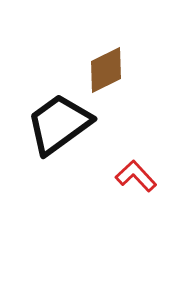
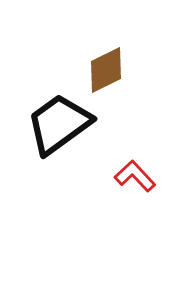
red L-shape: moved 1 px left
